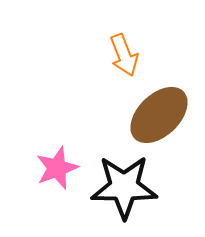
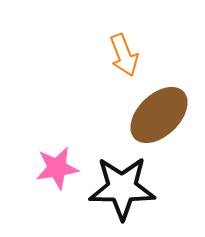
pink star: rotated 12 degrees clockwise
black star: moved 2 px left, 1 px down
